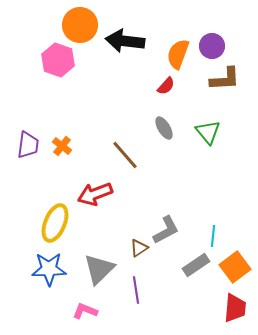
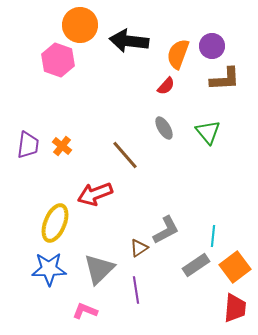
black arrow: moved 4 px right
